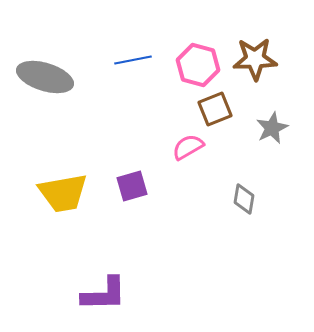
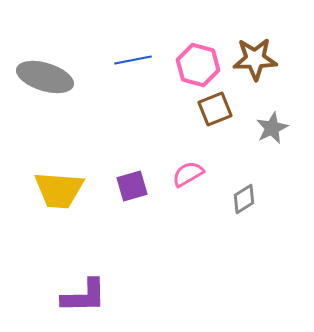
pink semicircle: moved 27 px down
yellow trapezoid: moved 4 px left, 3 px up; rotated 14 degrees clockwise
gray diamond: rotated 48 degrees clockwise
purple L-shape: moved 20 px left, 2 px down
